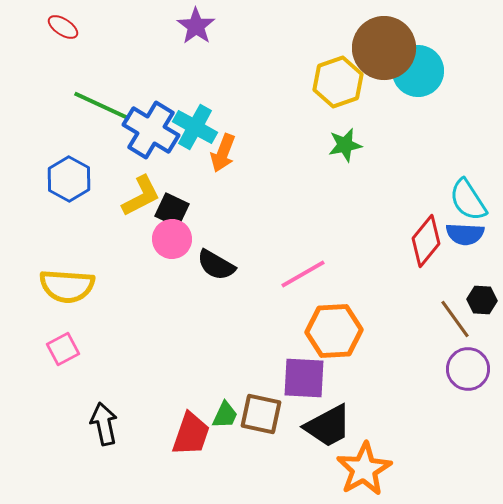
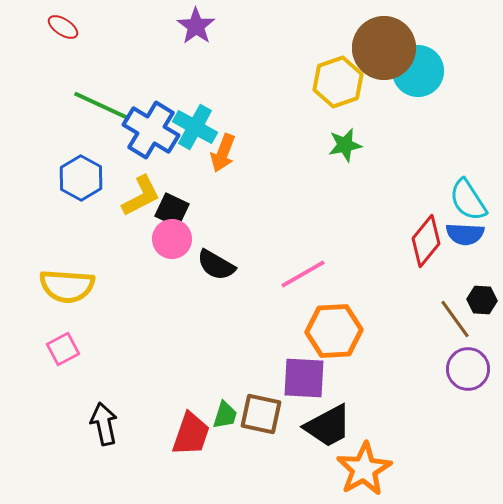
blue hexagon: moved 12 px right, 1 px up
green trapezoid: rotated 8 degrees counterclockwise
